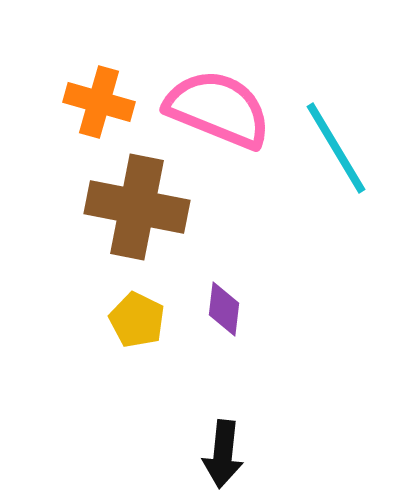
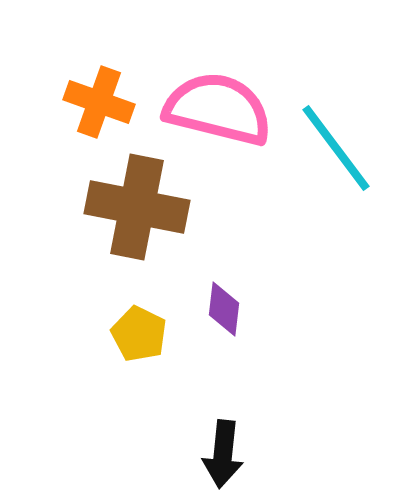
orange cross: rotated 4 degrees clockwise
pink semicircle: rotated 8 degrees counterclockwise
cyan line: rotated 6 degrees counterclockwise
yellow pentagon: moved 2 px right, 14 px down
